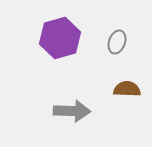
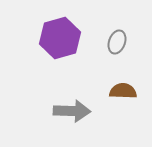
brown semicircle: moved 4 px left, 2 px down
